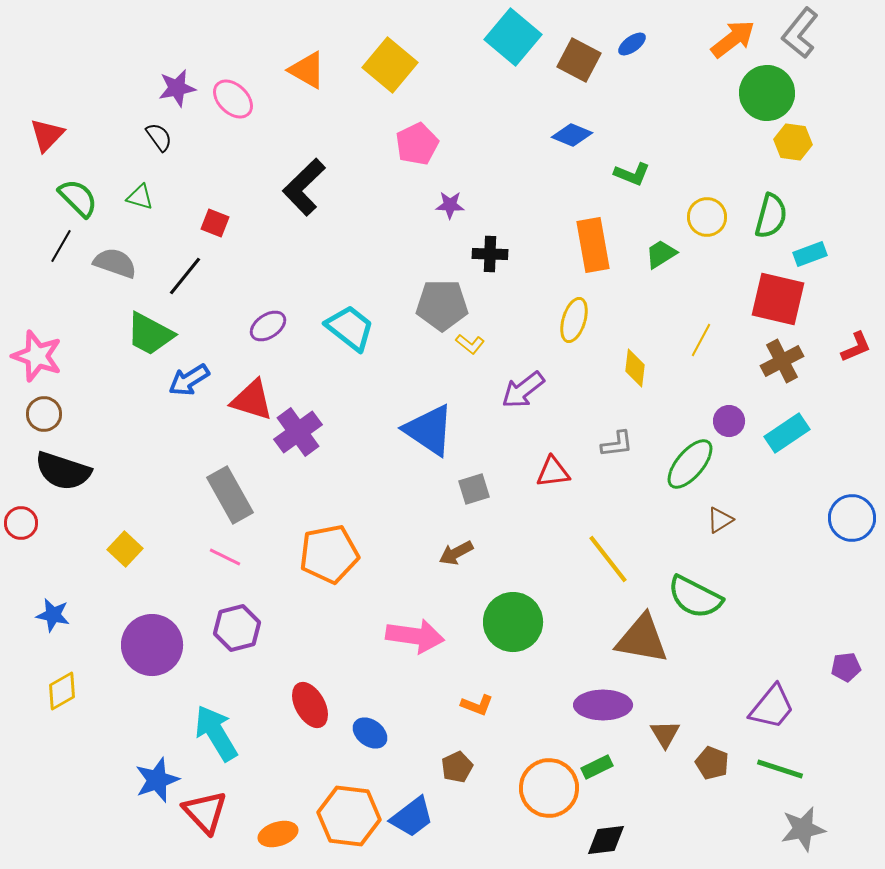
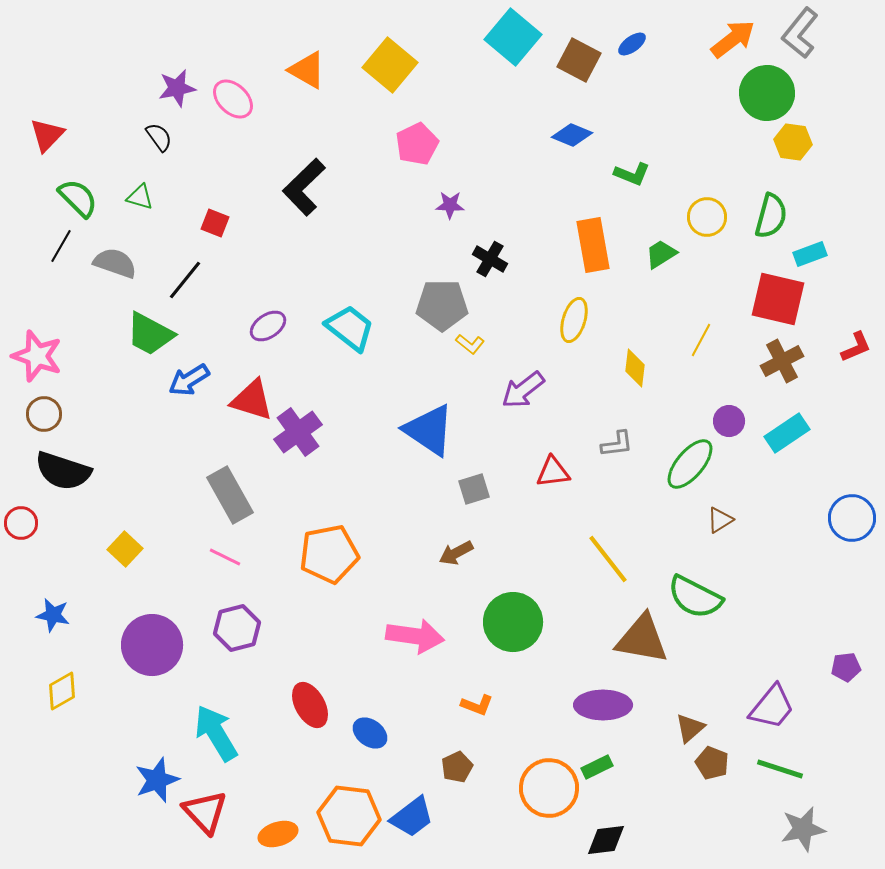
black cross at (490, 254): moved 5 px down; rotated 28 degrees clockwise
black line at (185, 276): moved 4 px down
brown triangle at (665, 734): moved 25 px right, 6 px up; rotated 20 degrees clockwise
